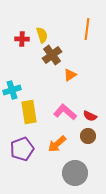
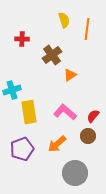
yellow semicircle: moved 22 px right, 15 px up
red semicircle: moved 3 px right; rotated 104 degrees clockwise
